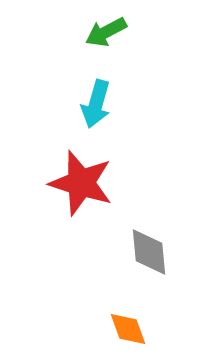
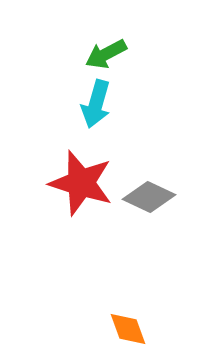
green arrow: moved 22 px down
gray diamond: moved 55 px up; rotated 60 degrees counterclockwise
